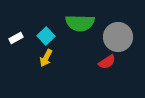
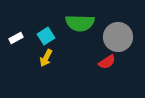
cyan square: rotated 12 degrees clockwise
